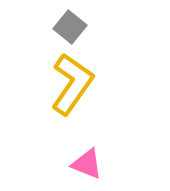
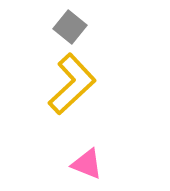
yellow L-shape: rotated 12 degrees clockwise
